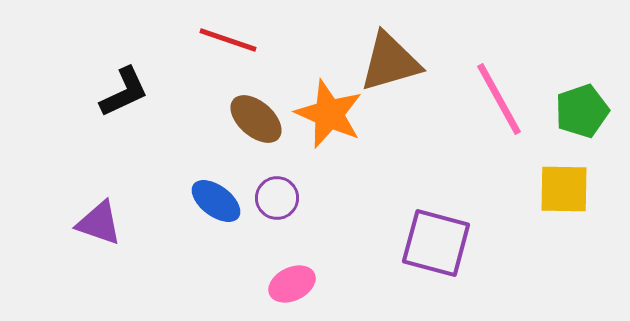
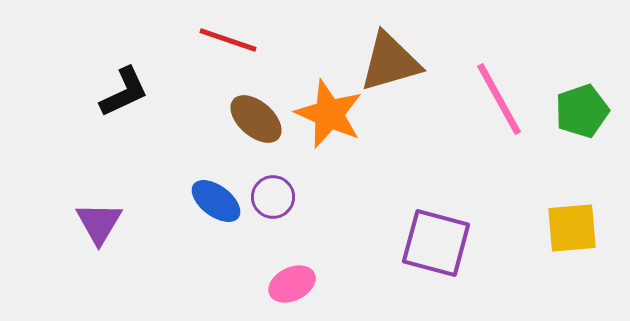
yellow square: moved 8 px right, 39 px down; rotated 6 degrees counterclockwise
purple circle: moved 4 px left, 1 px up
purple triangle: rotated 42 degrees clockwise
